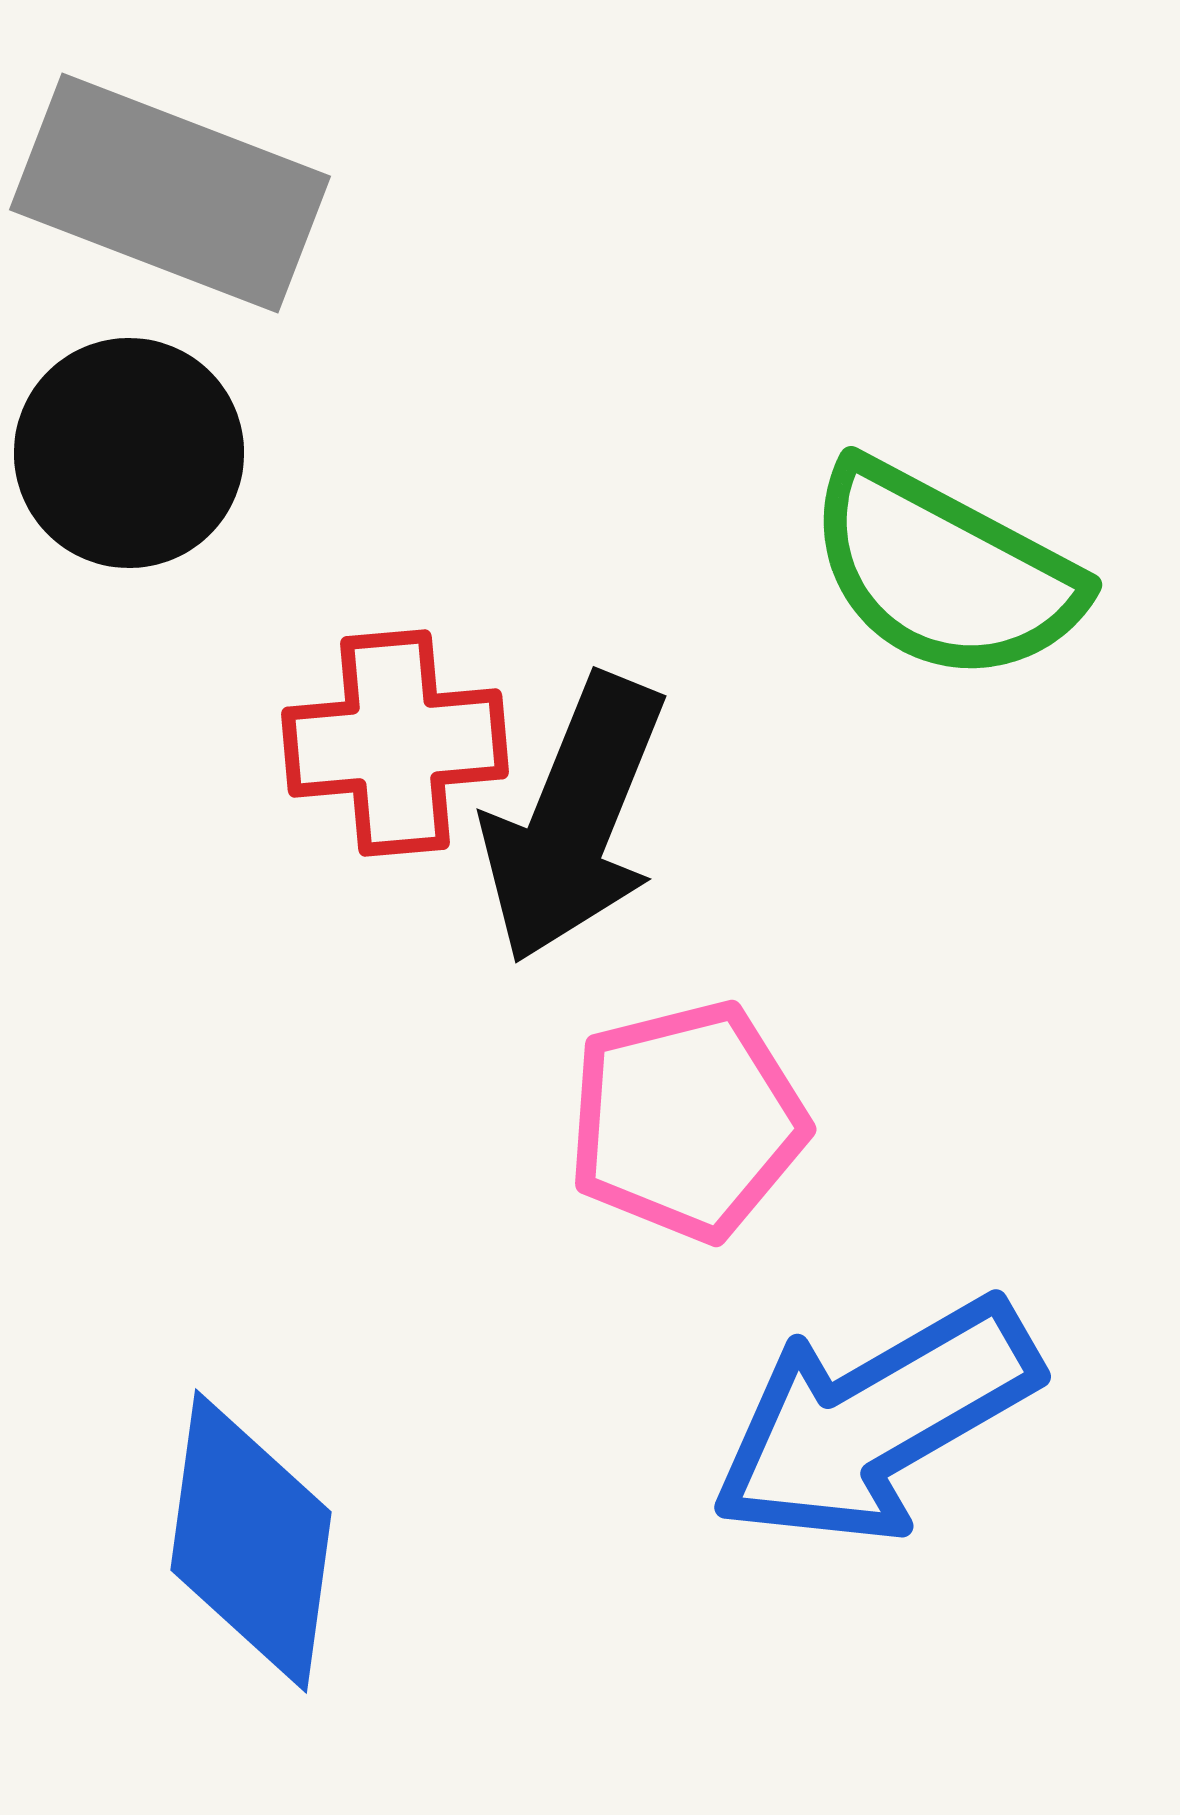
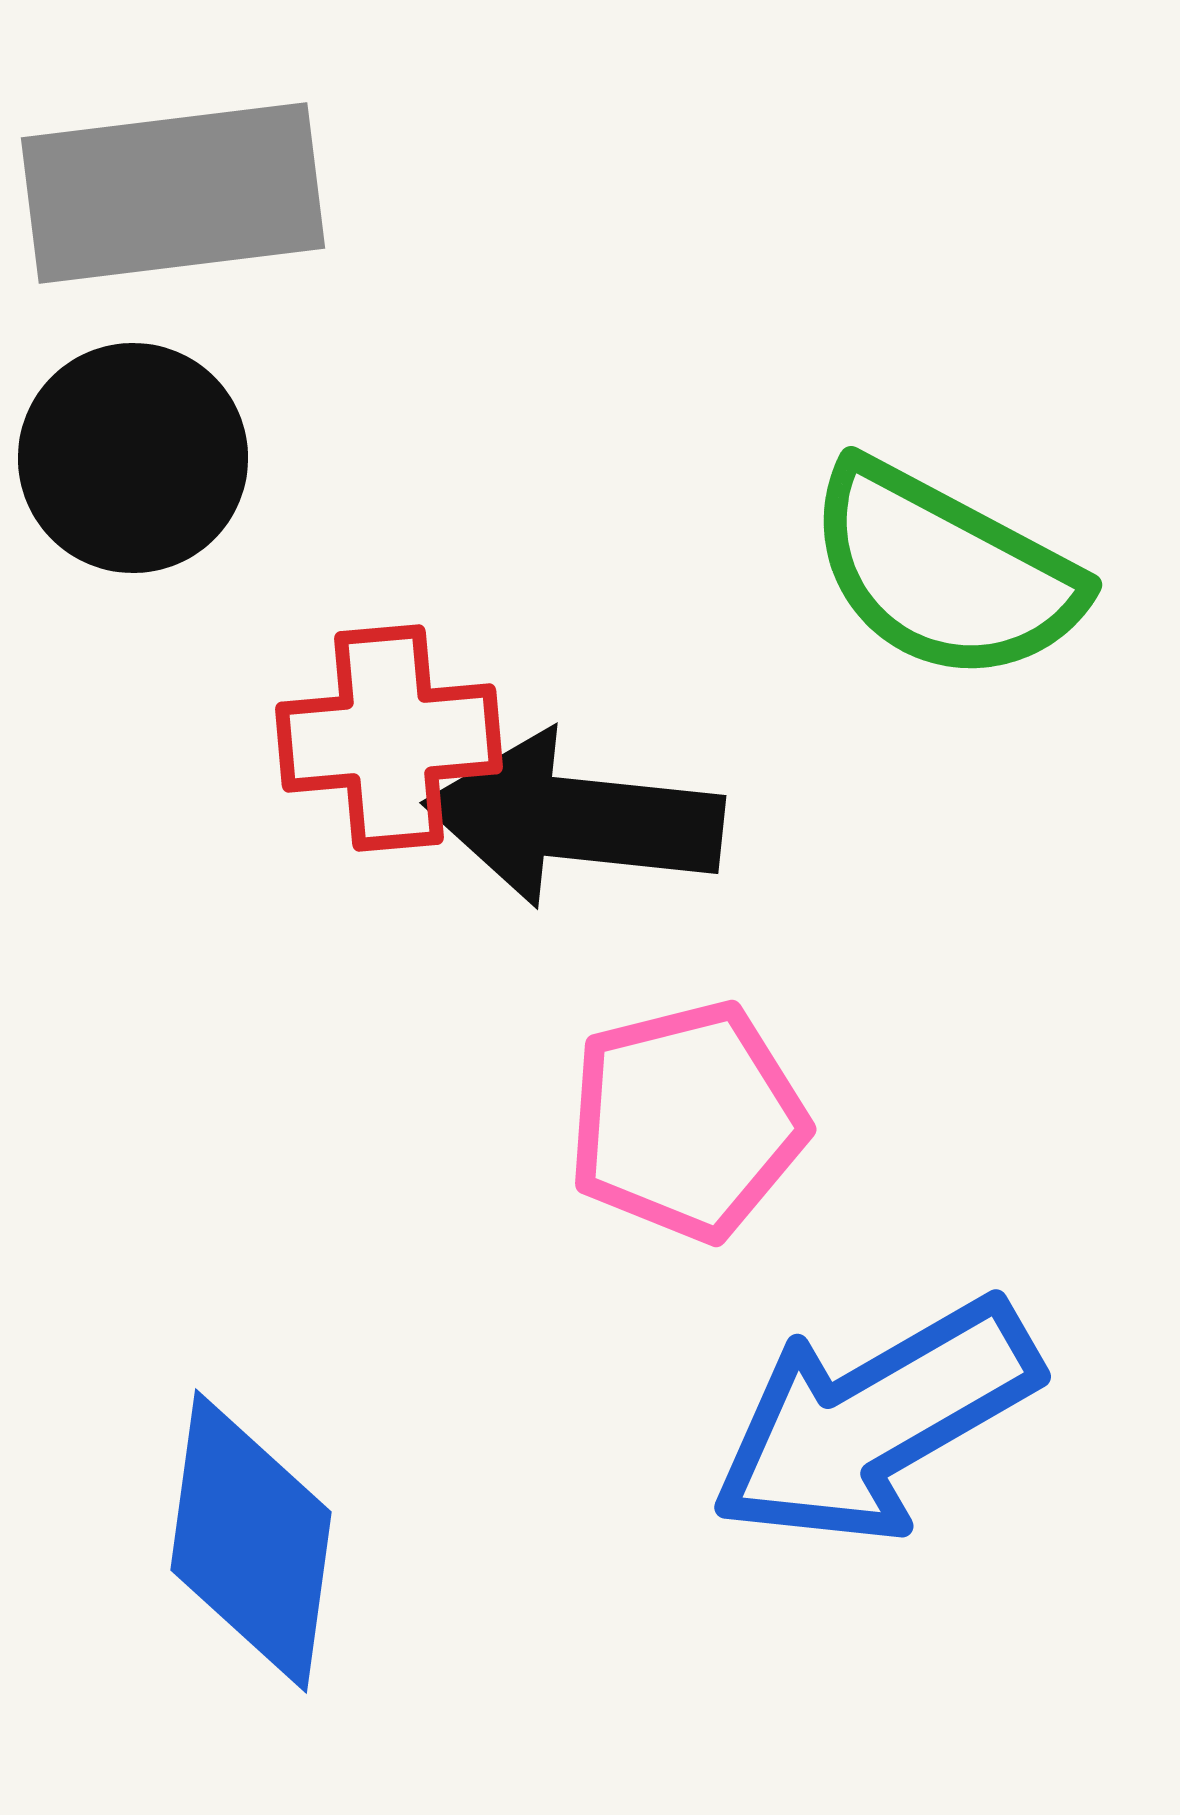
gray rectangle: moved 3 px right; rotated 28 degrees counterclockwise
black circle: moved 4 px right, 5 px down
red cross: moved 6 px left, 5 px up
black arrow: rotated 74 degrees clockwise
